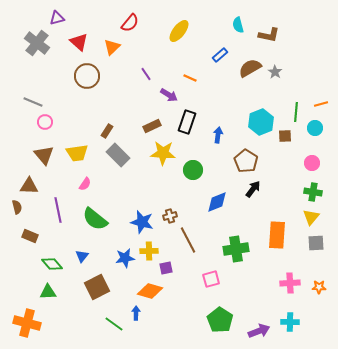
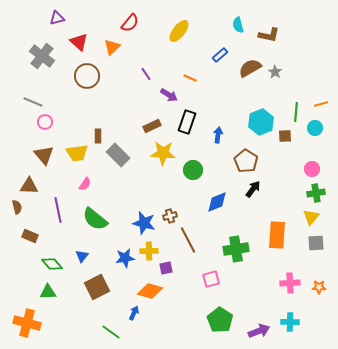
gray cross at (37, 43): moved 5 px right, 13 px down
brown rectangle at (107, 131): moved 9 px left, 5 px down; rotated 32 degrees counterclockwise
pink circle at (312, 163): moved 6 px down
green cross at (313, 192): moved 3 px right, 1 px down; rotated 18 degrees counterclockwise
blue star at (142, 222): moved 2 px right, 1 px down
blue arrow at (136, 313): moved 2 px left; rotated 24 degrees clockwise
green line at (114, 324): moved 3 px left, 8 px down
